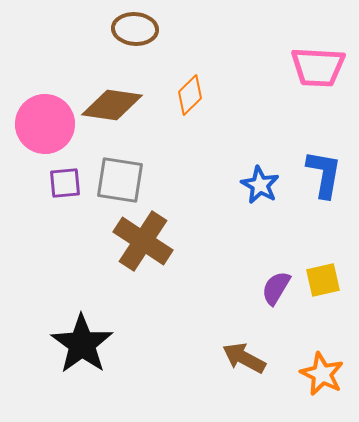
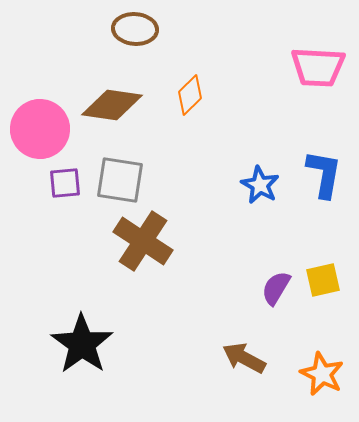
pink circle: moved 5 px left, 5 px down
